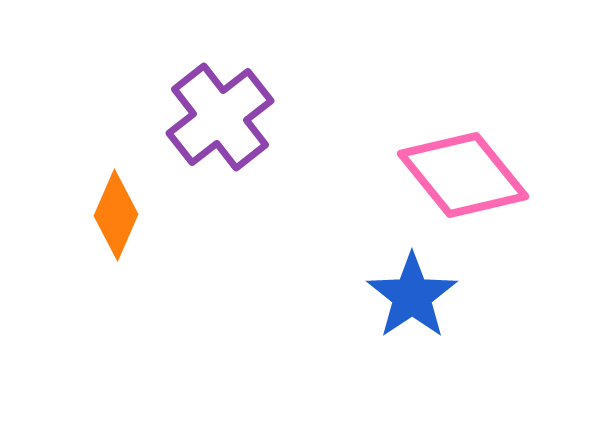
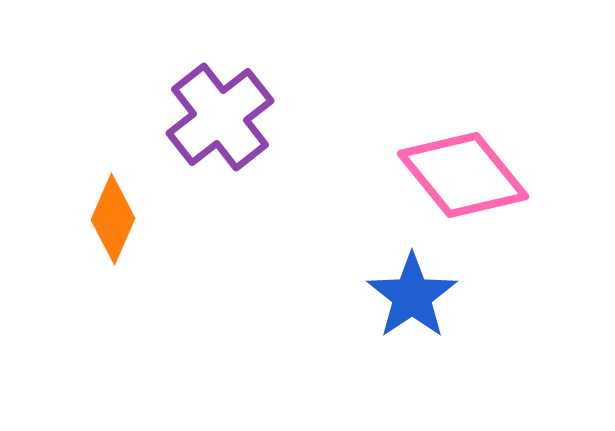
orange diamond: moved 3 px left, 4 px down
